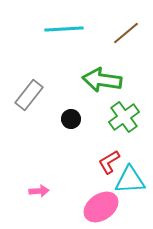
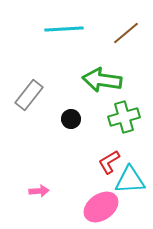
green cross: rotated 20 degrees clockwise
